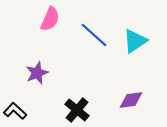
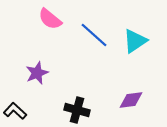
pink semicircle: rotated 105 degrees clockwise
black cross: rotated 25 degrees counterclockwise
